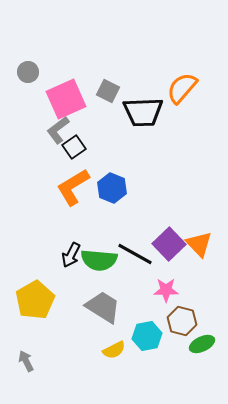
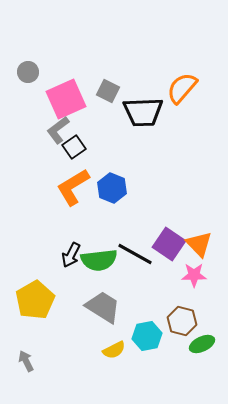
purple square: rotated 12 degrees counterclockwise
green semicircle: rotated 12 degrees counterclockwise
pink star: moved 28 px right, 15 px up
